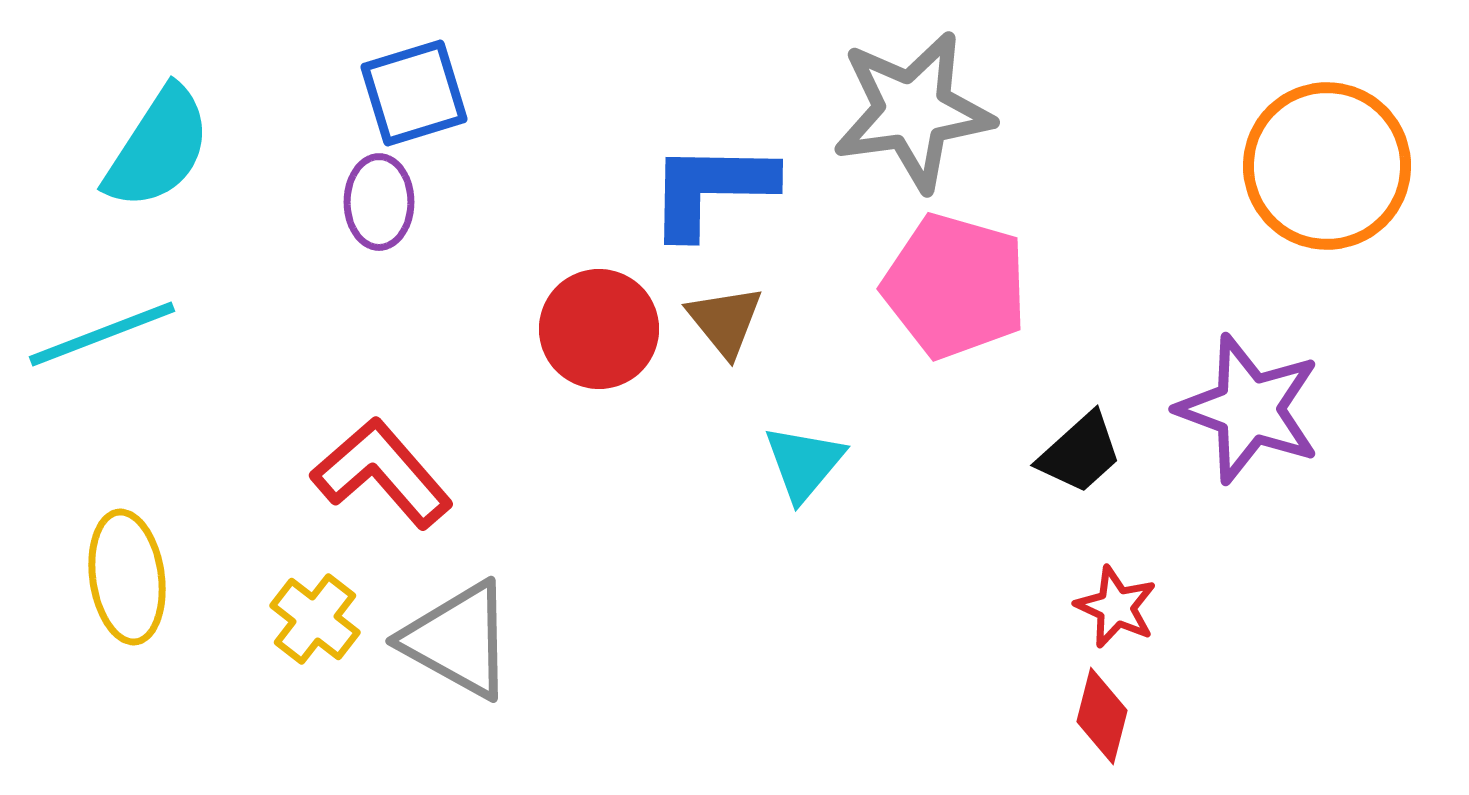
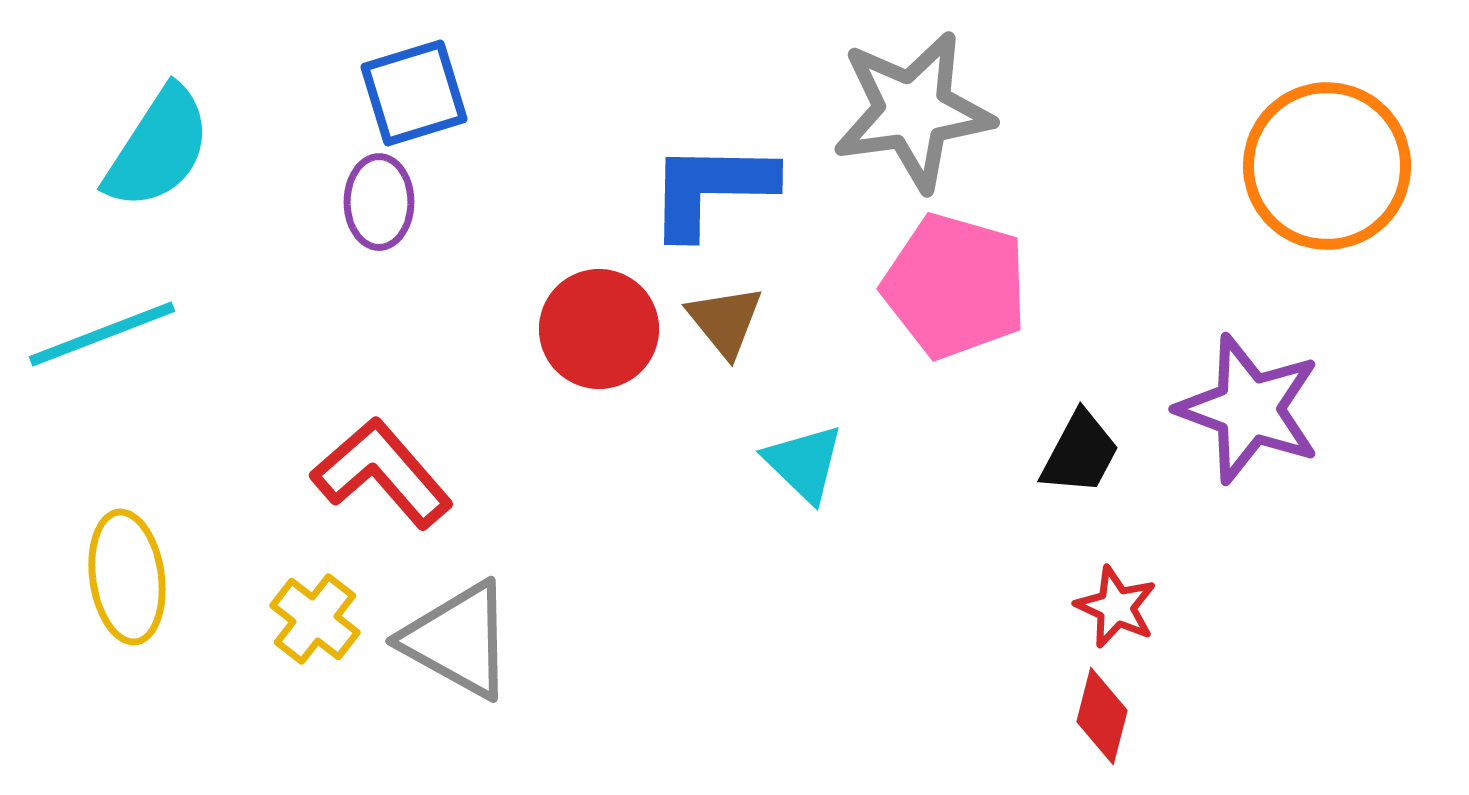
black trapezoid: rotated 20 degrees counterclockwise
cyan triangle: rotated 26 degrees counterclockwise
